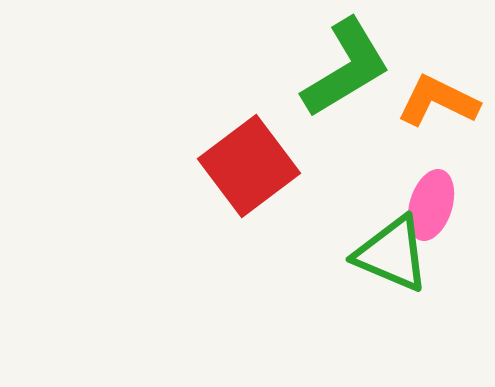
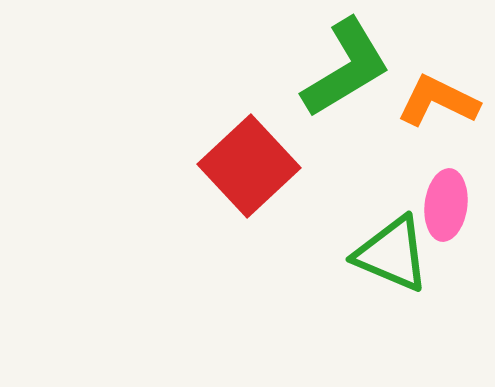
red square: rotated 6 degrees counterclockwise
pink ellipse: moved 15 px right; rotated 10 degrees counterclockwise
